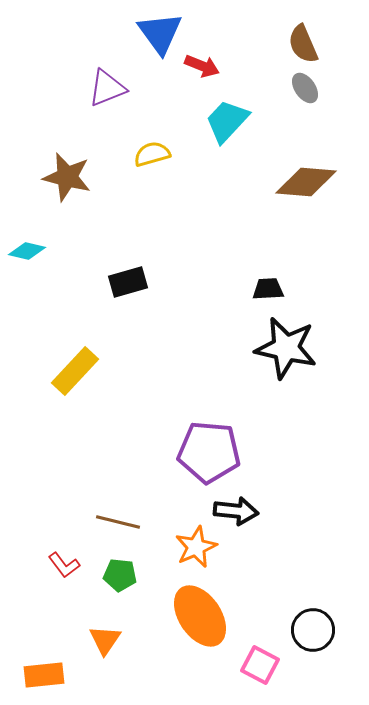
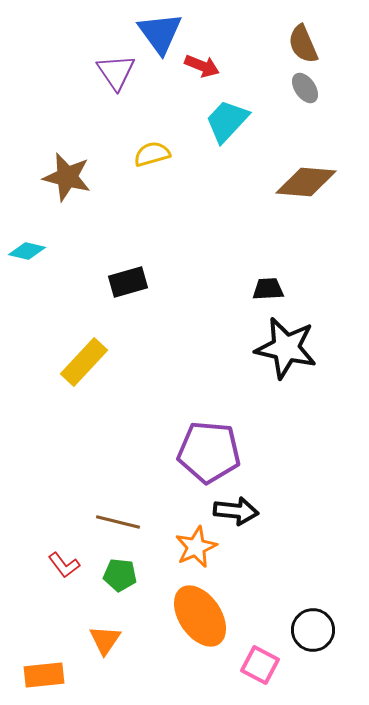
purple triangle: moved 9 px right, 16 px up; rotated 42 degrees counterclockwise
yellow rectangle: moved 9 px right, 9 px up
